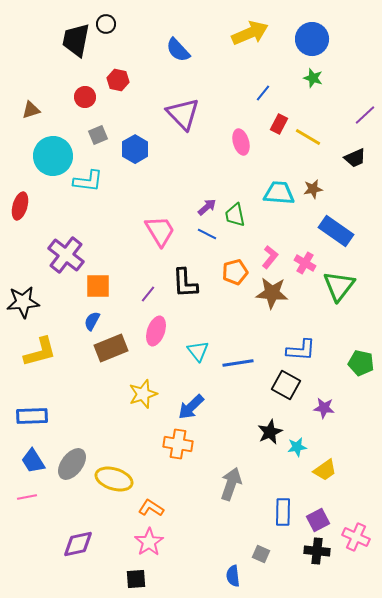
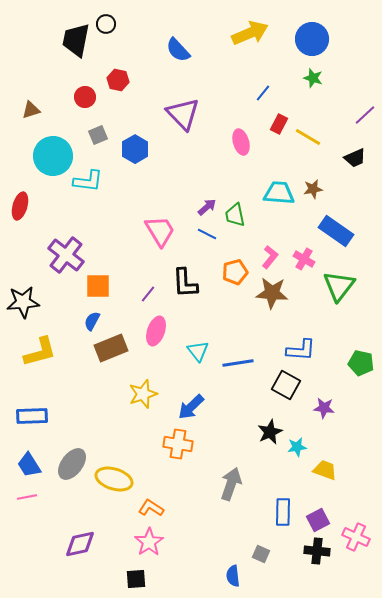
pink cross at (305, 263): moved 1 px left, 4 px up
blue trapezoid at (33, 461): moved 4 px left, 4 px down
yellow trapezoid at (325, 470): rotated 125 degrees counterclockwise
purple diamond at (78, 544): moved 2 px right
